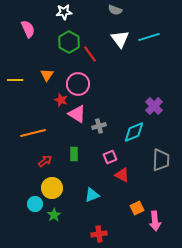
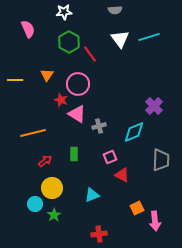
gray semicircle: rotated 24 degrees counterclockwise
